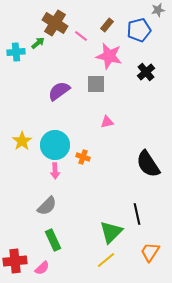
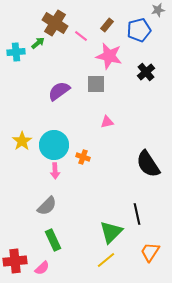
cyan circle: moved 1 px left
